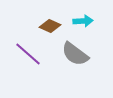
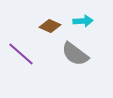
purple line: moved 7 px left
